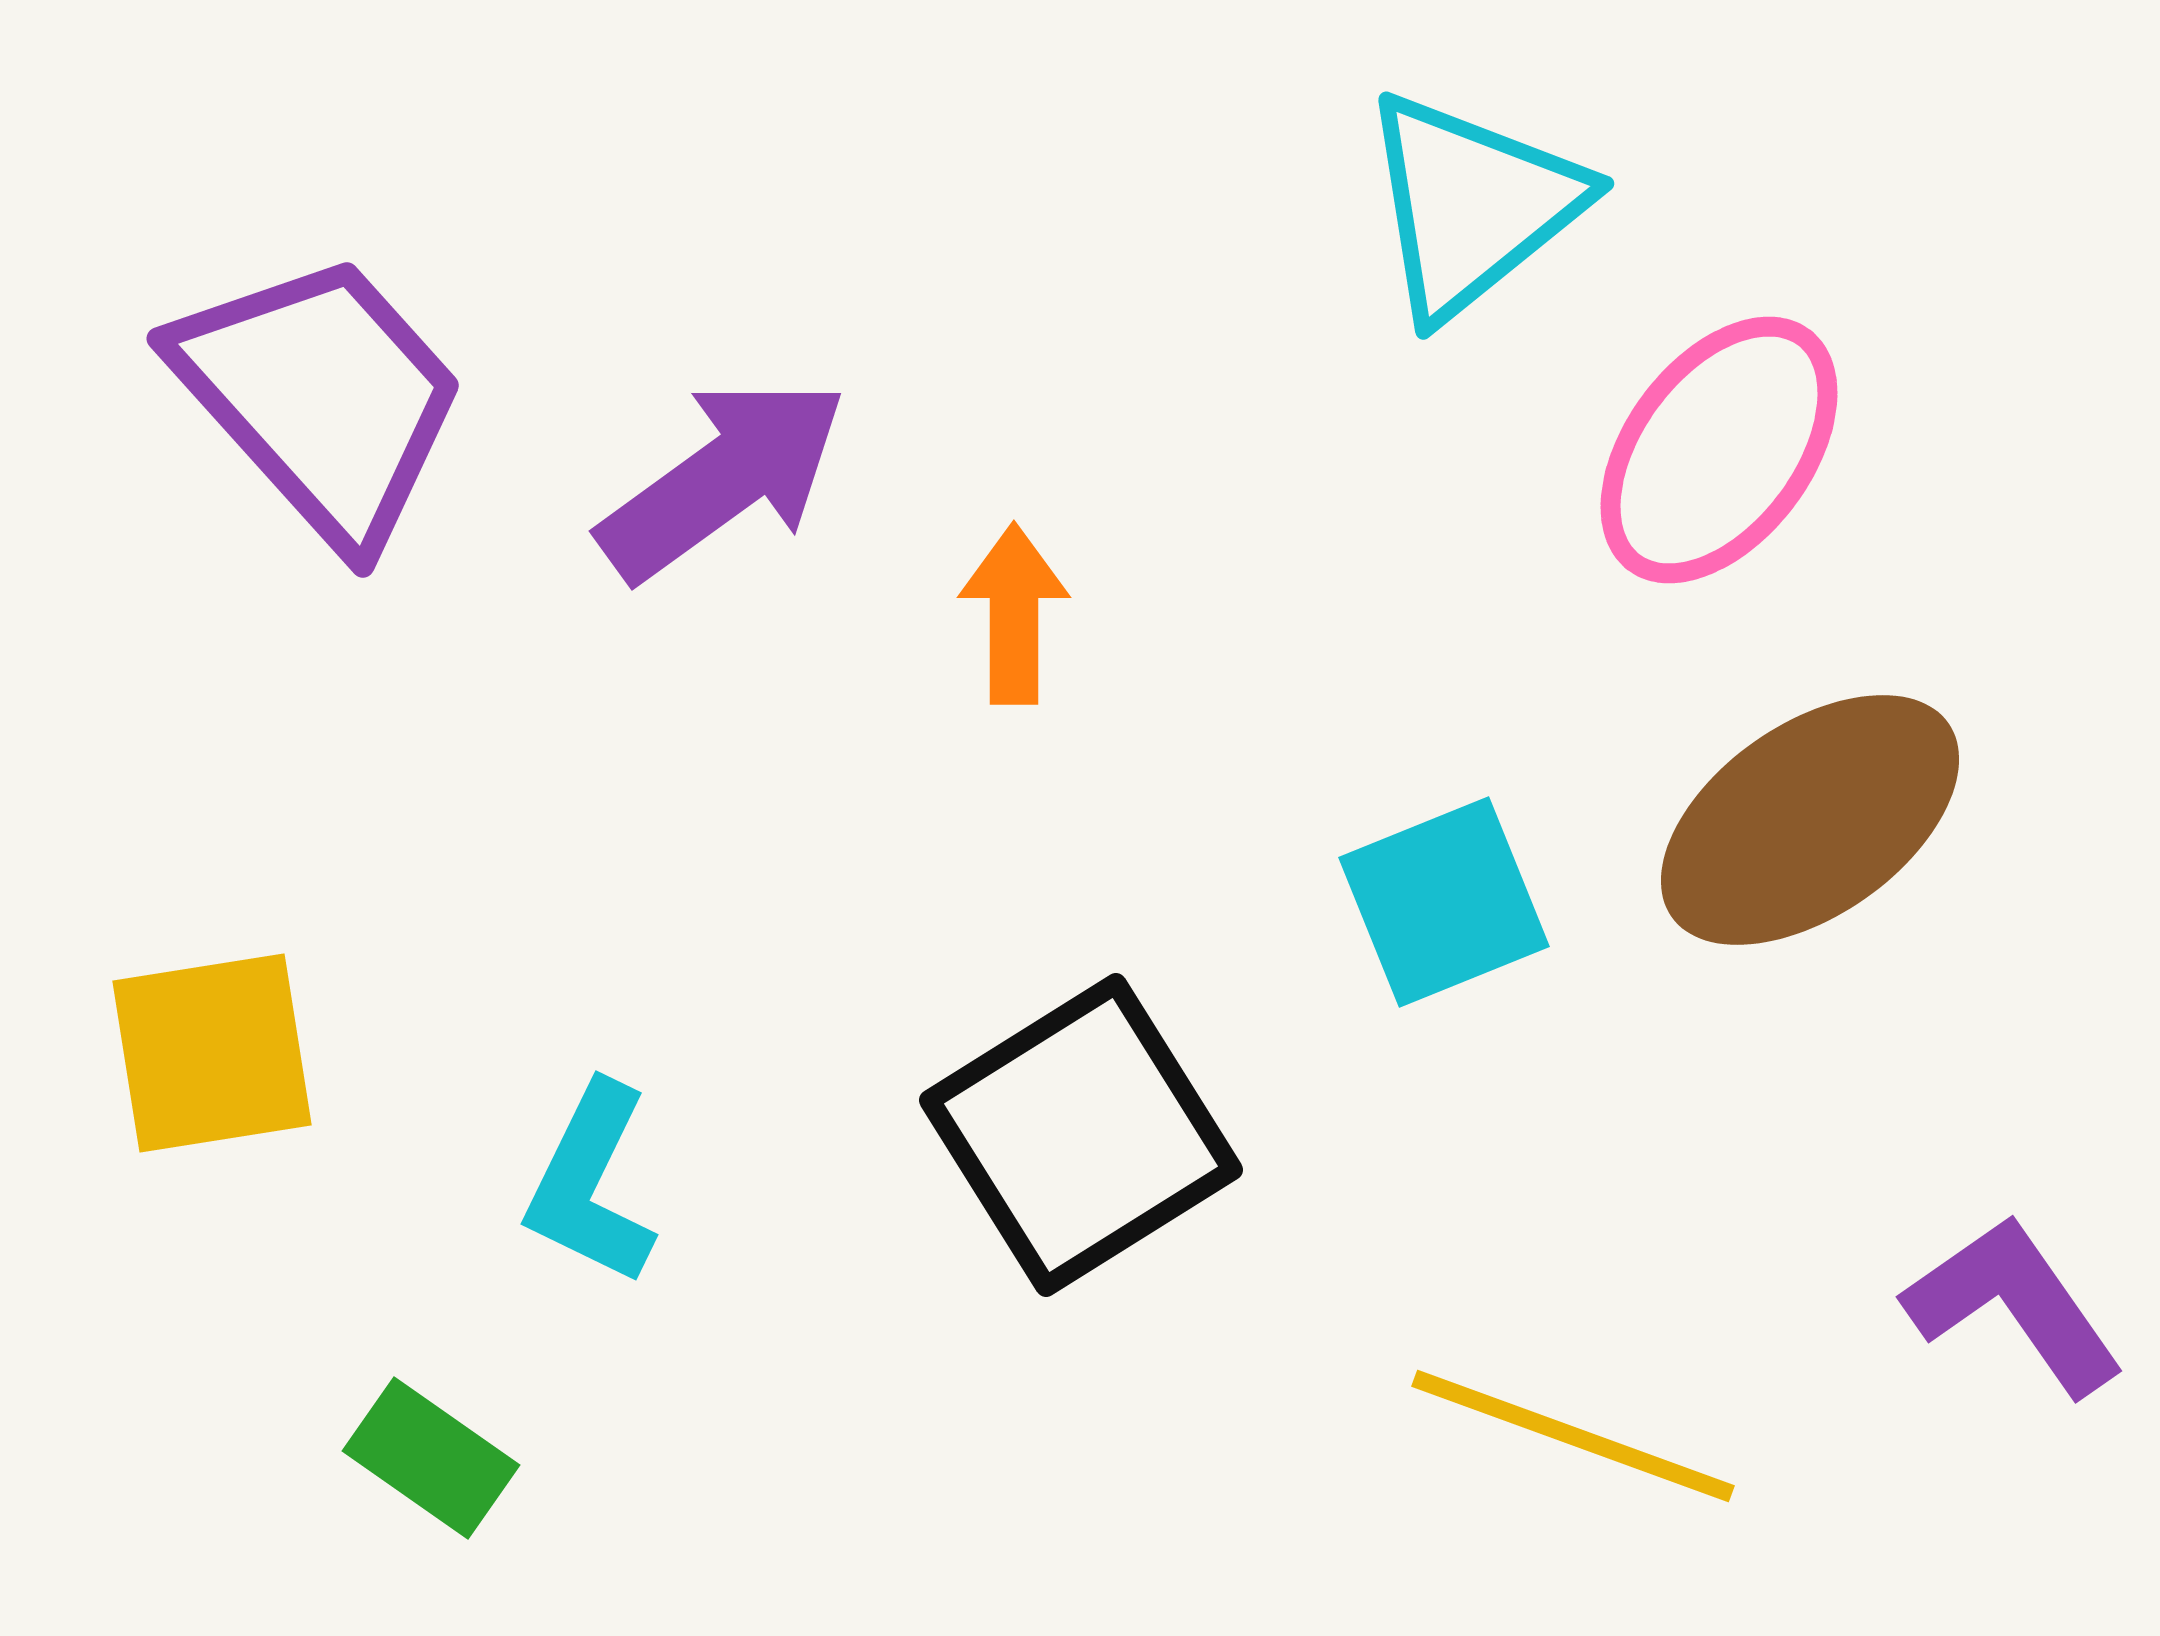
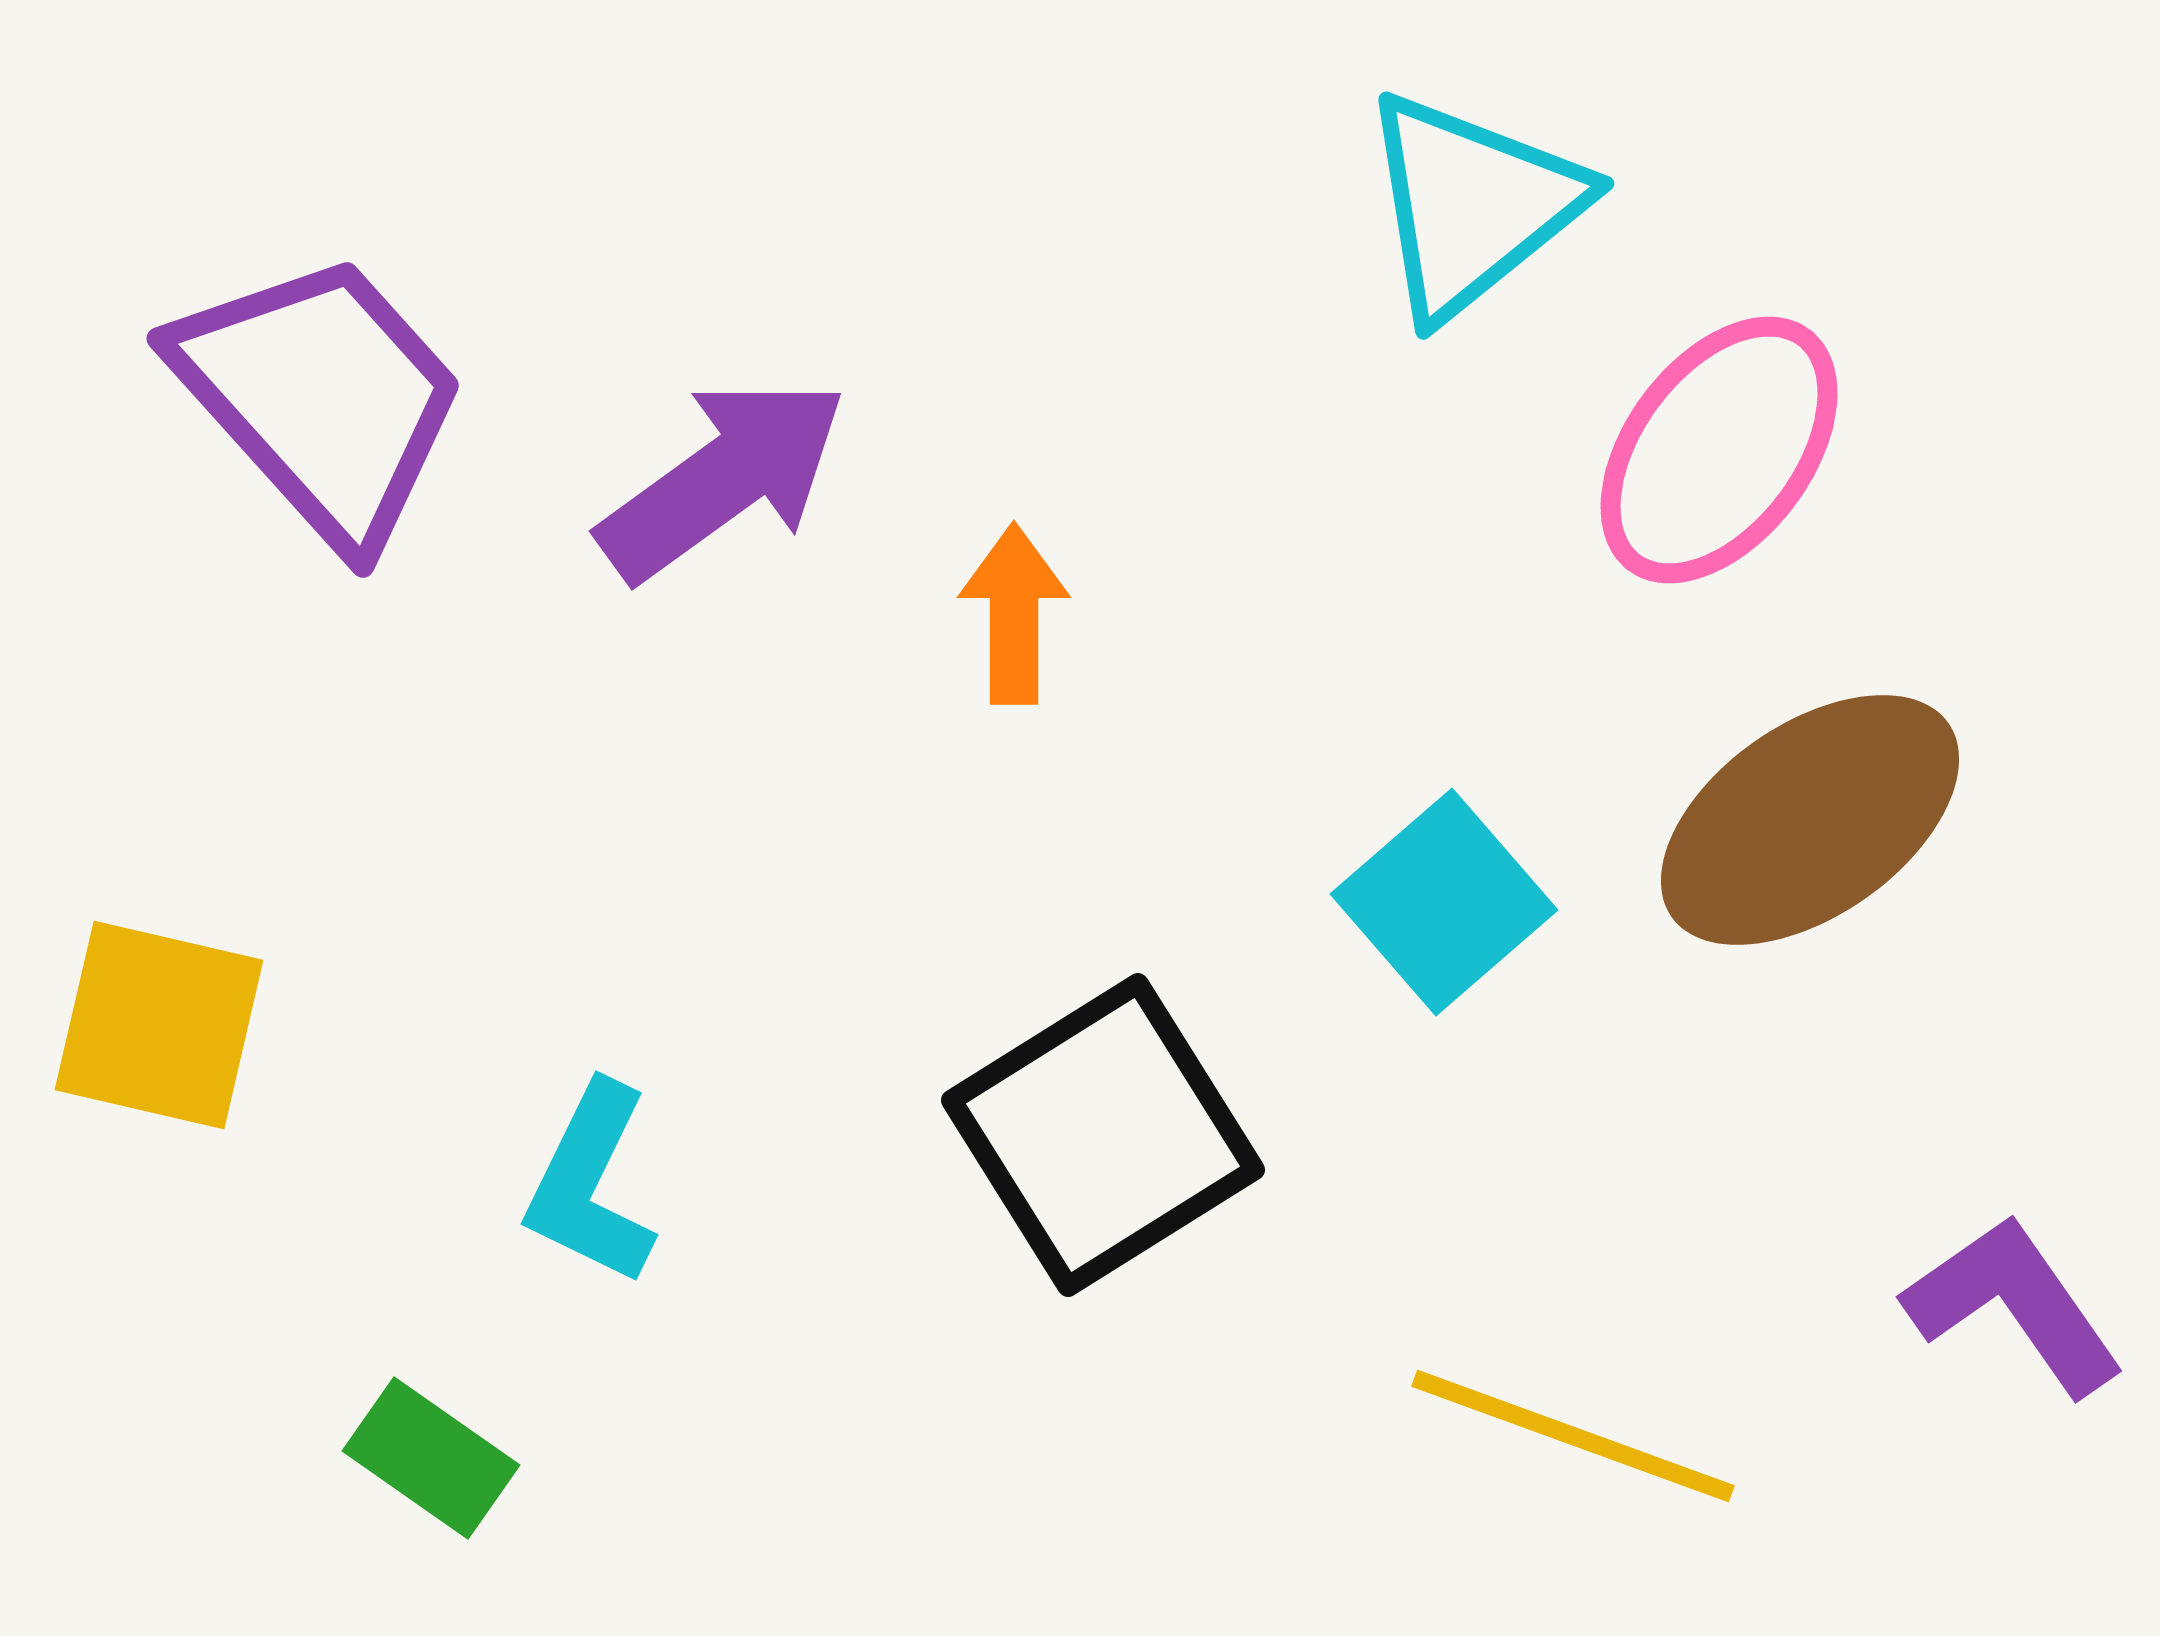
cyan square: rotated 19 degrees counterclockwise
yellow square: moved 53 px left, 28 px up; rotated 22 degrees clockwise
black square: moved 22 px right
